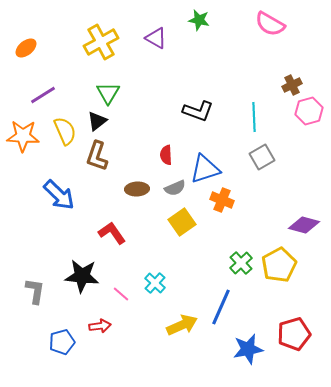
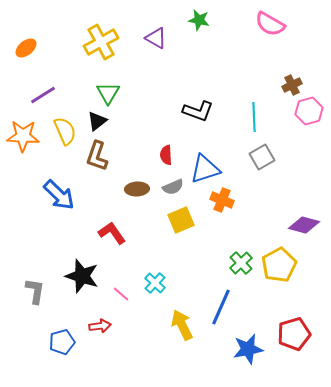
gray semicircle: moved 2 px left, 1 px up
yellow square: moved 1 px left, 2 px up; rotated 12 degrees clockwise
black star: rotated 12 degrees clockwise
yellow arrow: rotated 92 degrees counterclockwise
